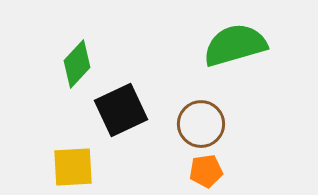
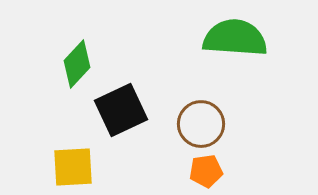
green semicircle: moved 7 px up; rotated 20 degrees clockwise
